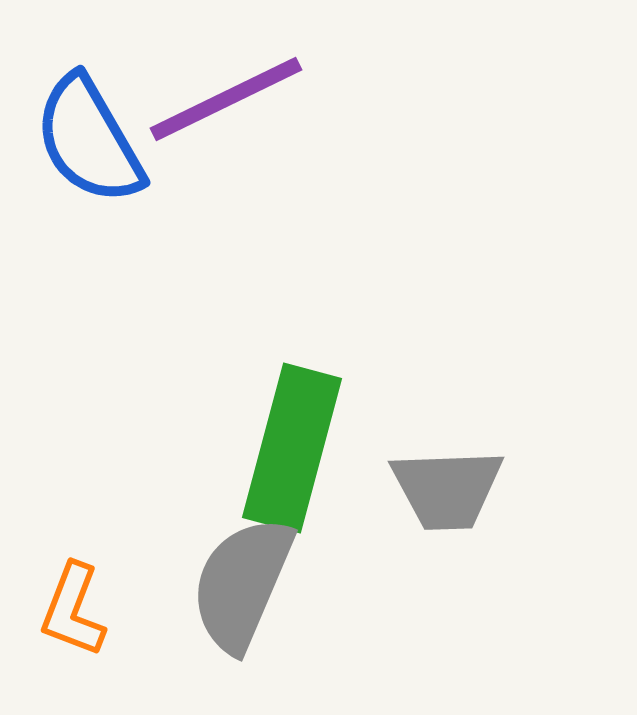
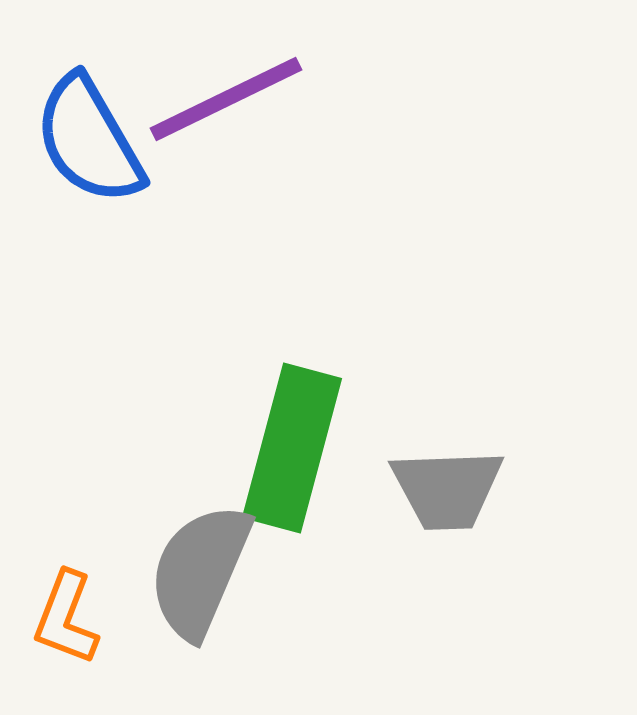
gray semicircle: moved 42 px left, 13 px up
orange L-shape: moved 7 px left, 8 px down
